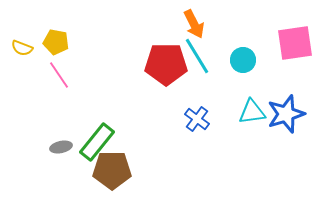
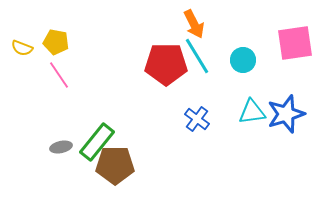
brown pentagon: moved 3 px right, 5 px up
